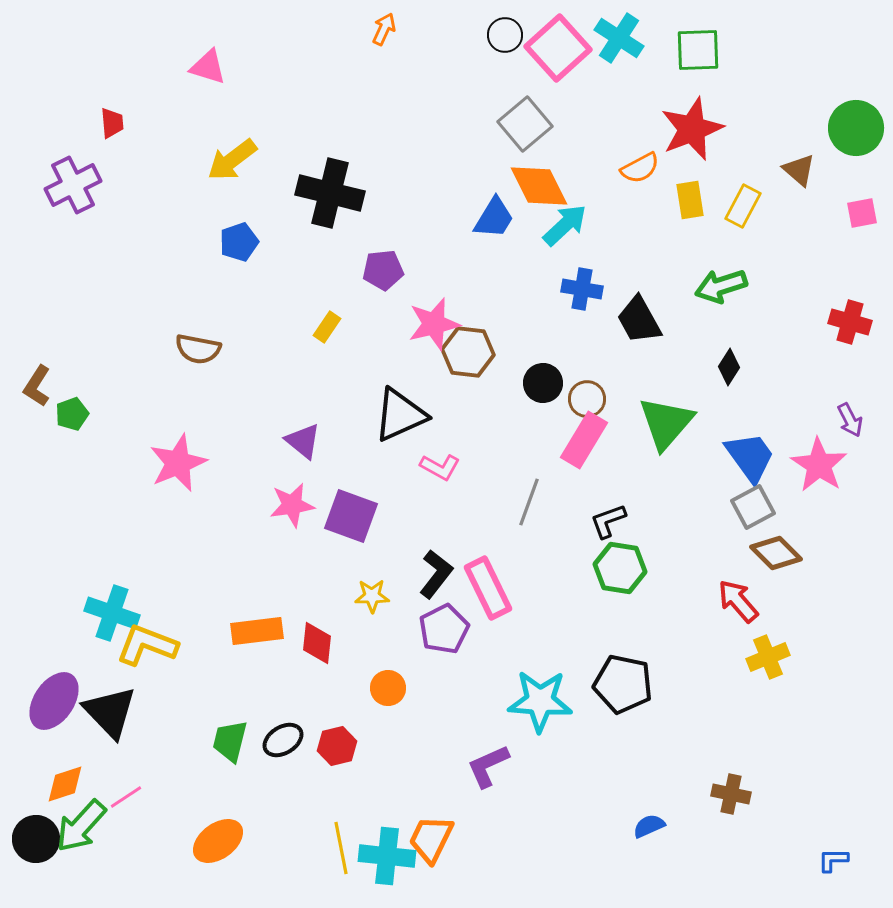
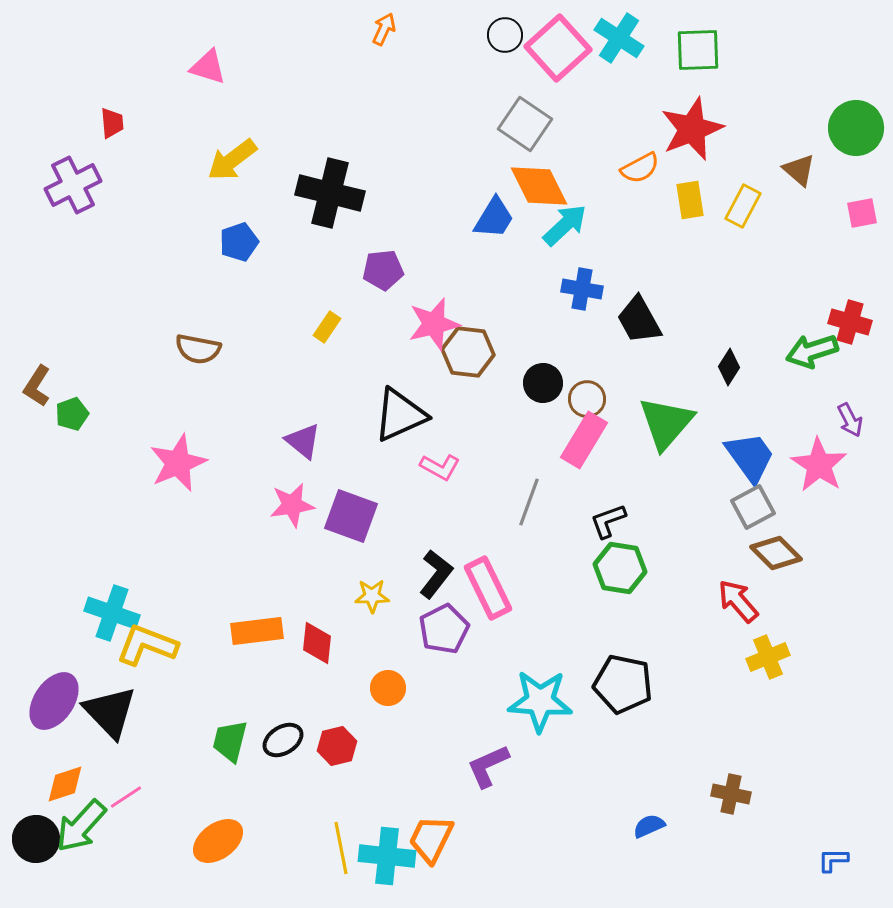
gray square at (525, 124): rotated 16 degrees counterclockwise
green arrow at (721, 286): moved 91 px right, 65 px down
